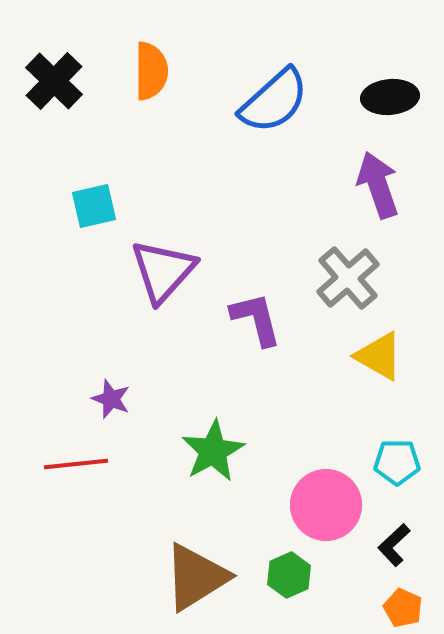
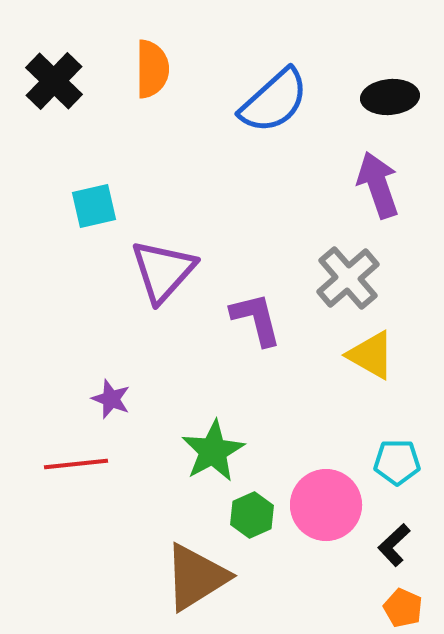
orange semicircle: moved 1 px right, 2 px up
yellow triangle: moved 8 px left, 1 px up
green hexagon: moved 37 px left, 60 px up
